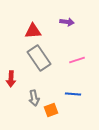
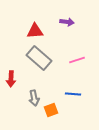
red triangle: moved 2 px right
gray rectangle: rotated 15 degrees counterclockwise
